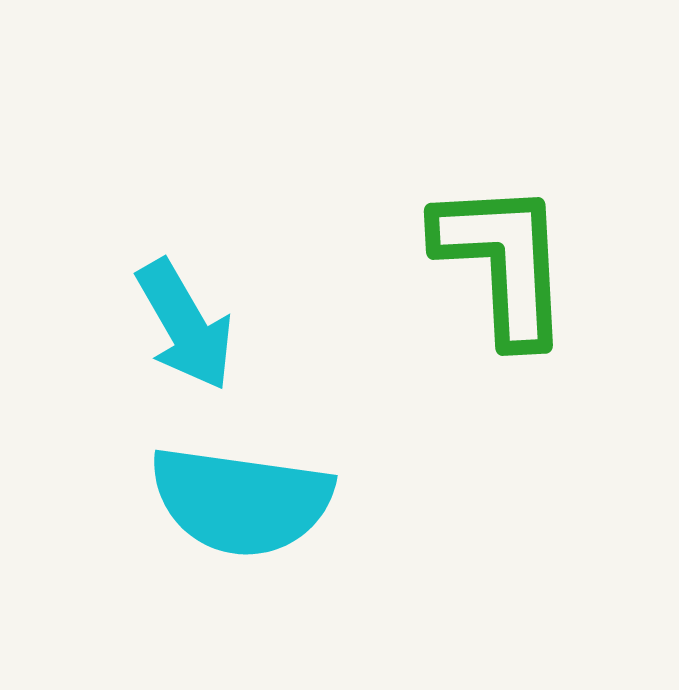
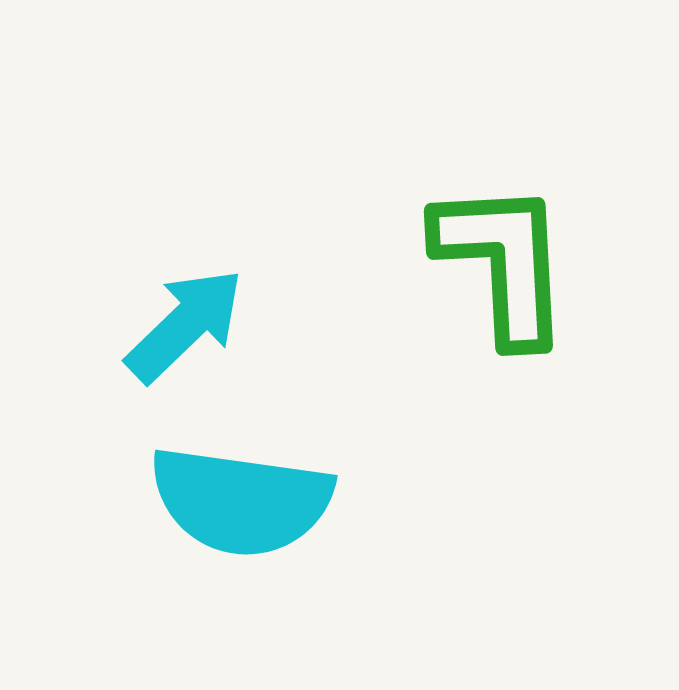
cyan arrow: rotated 104 degrees counterclockwise
